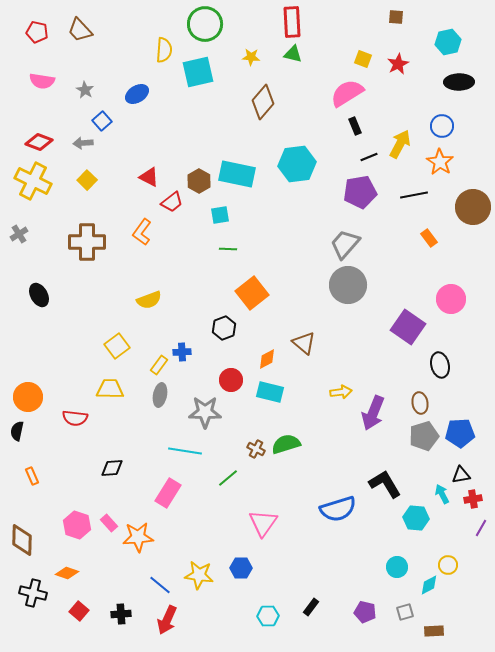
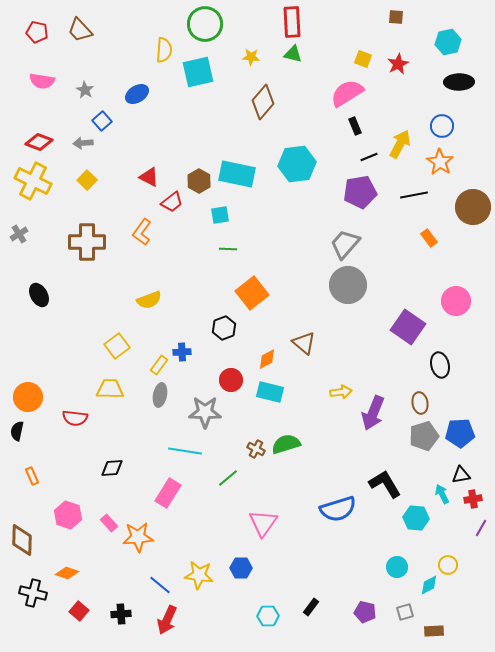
pink circle at (451, 299): moved 5 px right, 2 px down
pink hexagon at (77, 525): moved 9 px left, 10 px up
